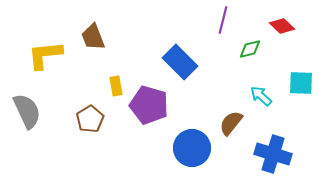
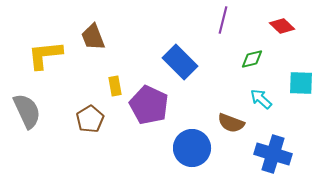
green diamond: moved 2 px right, 10 px down
yellow rectangle: moved 1 px left
cyan arrow: moved 3 px down
purple pentagon: rotated 9 degrees clockwise
brown semicircle: rotated 108 degrees counterclockwise
